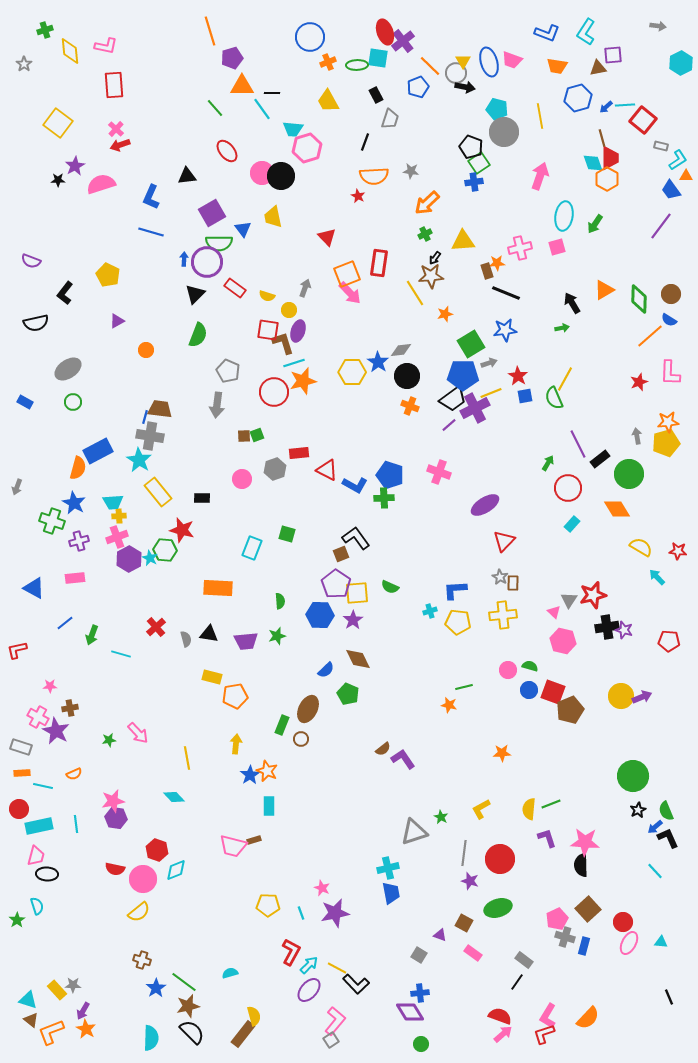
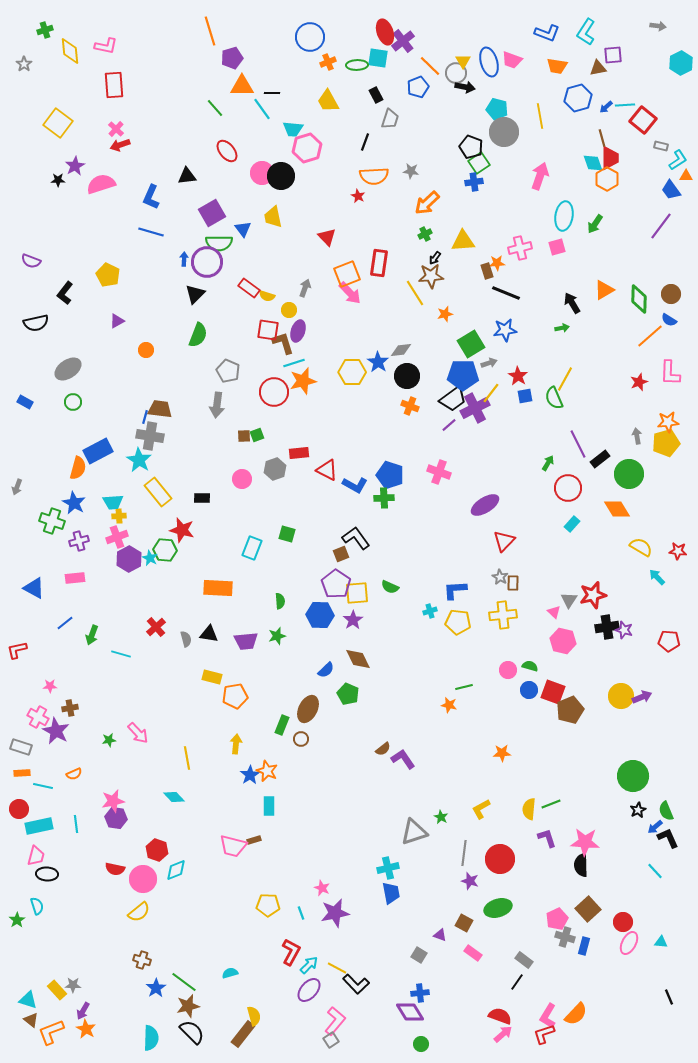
red rectangle at (235, 288): moved 14 px right
yellow line at (491, 393): rotated 30 degrees counterclockwise
orange semicircle at (588, 1018): moved 12 px left, 4 px up
